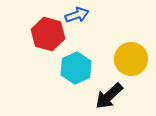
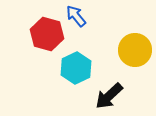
blue arrow: moved 1 px left, 1 px down; rotated 110 degrees counterclockwise
red hexagon: moved 1 px left
yellow circle: moved 4 px right, 9 px up
